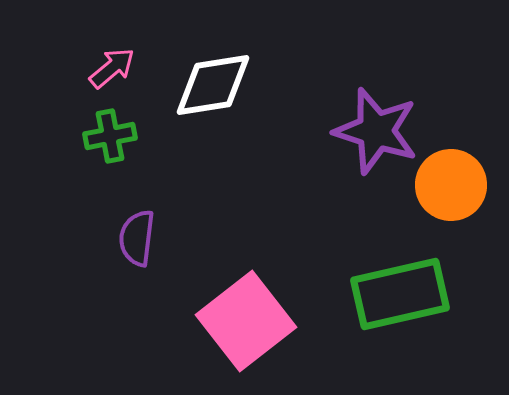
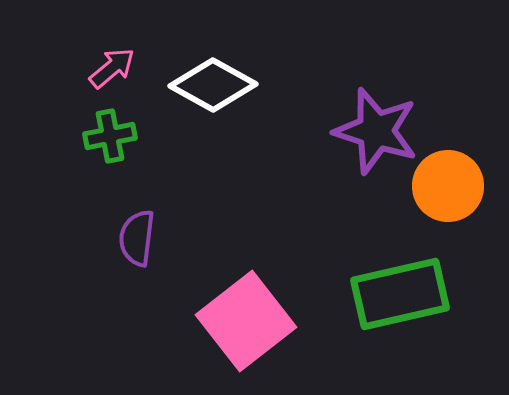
white diamond: rotated 38 degrees clockwise
orange circle: moved 3 px left, 1 px down
